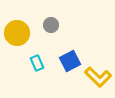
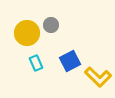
yellow circle: moved 10 px right
cyan rectangle: moved 1 px left
